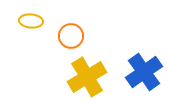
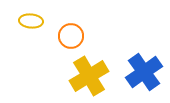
yellow cross: moved 2 px right, 1 px up
